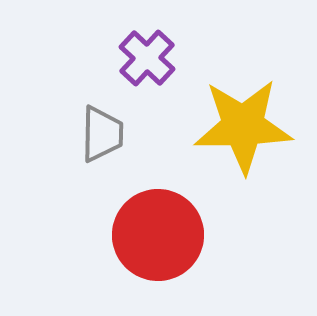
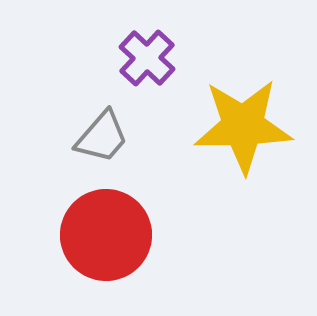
gray trapezoid: moved 3 px down; rotated 40 degrees clockwise
red circle: moved 52 px left
